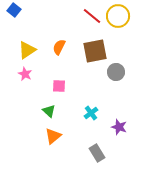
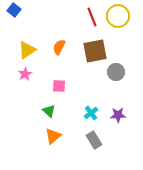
red line: moved 1 px down; rotated 30 degrees clockwise
pink star: rotated 16 degrees clockwise
purple star: moved 1 px left, 12 px up; rotated 21 degrees counterclockwise
gray rectangle: moved 3 px left, 13 px up
